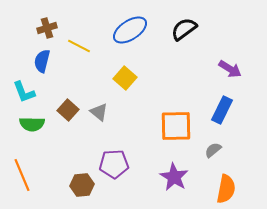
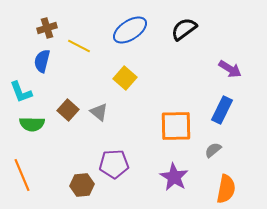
cyan L-shape: moved 3 px left
